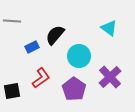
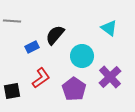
cyan circle: moved 3 px right
